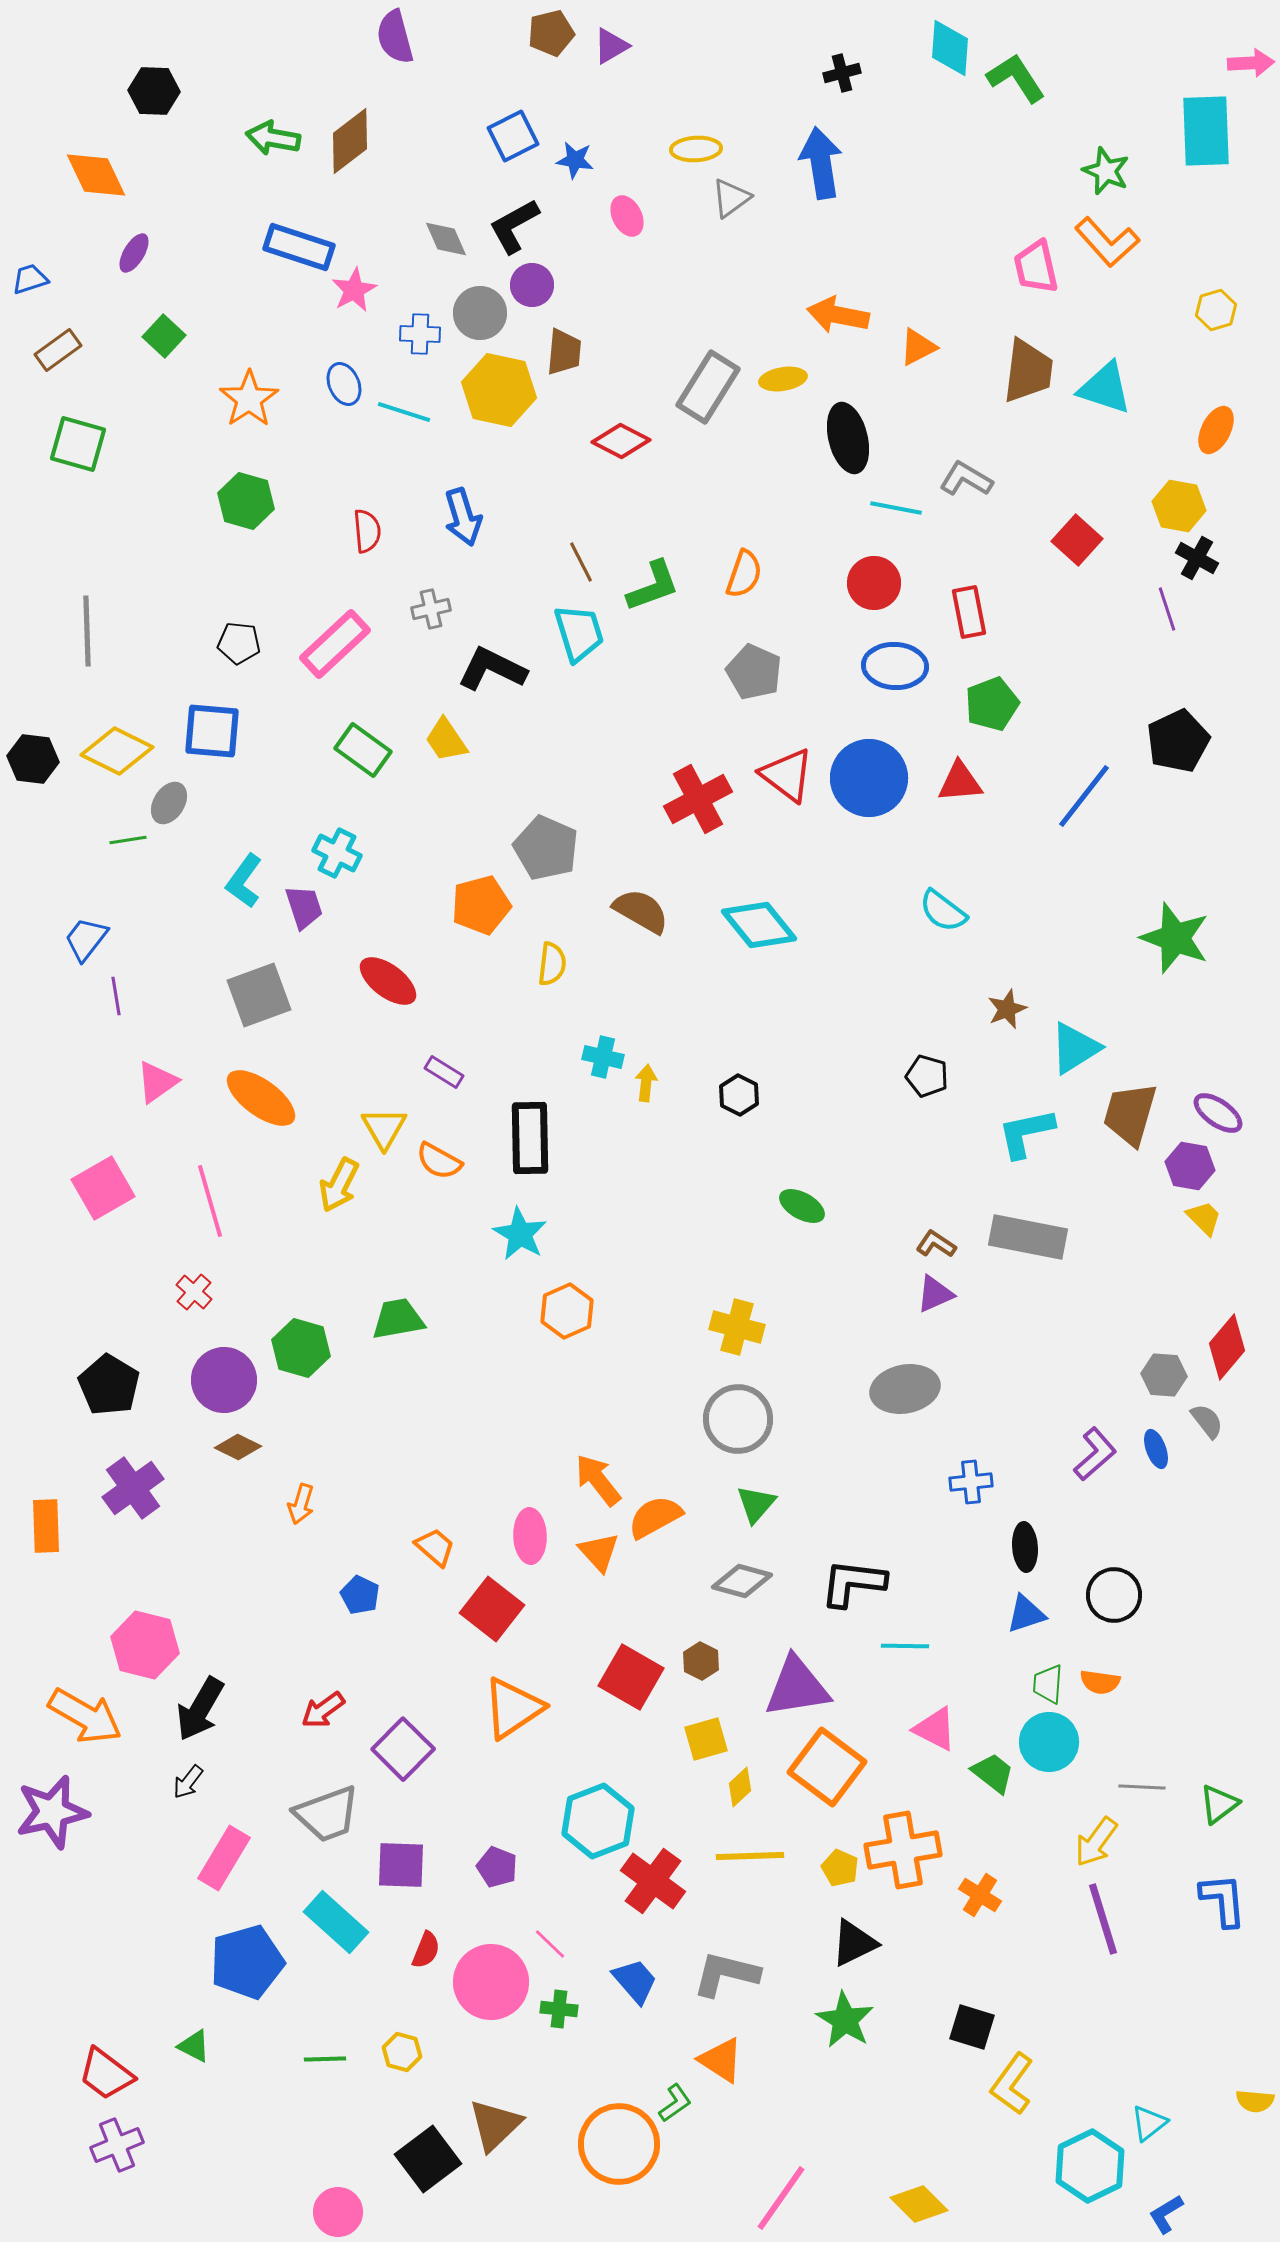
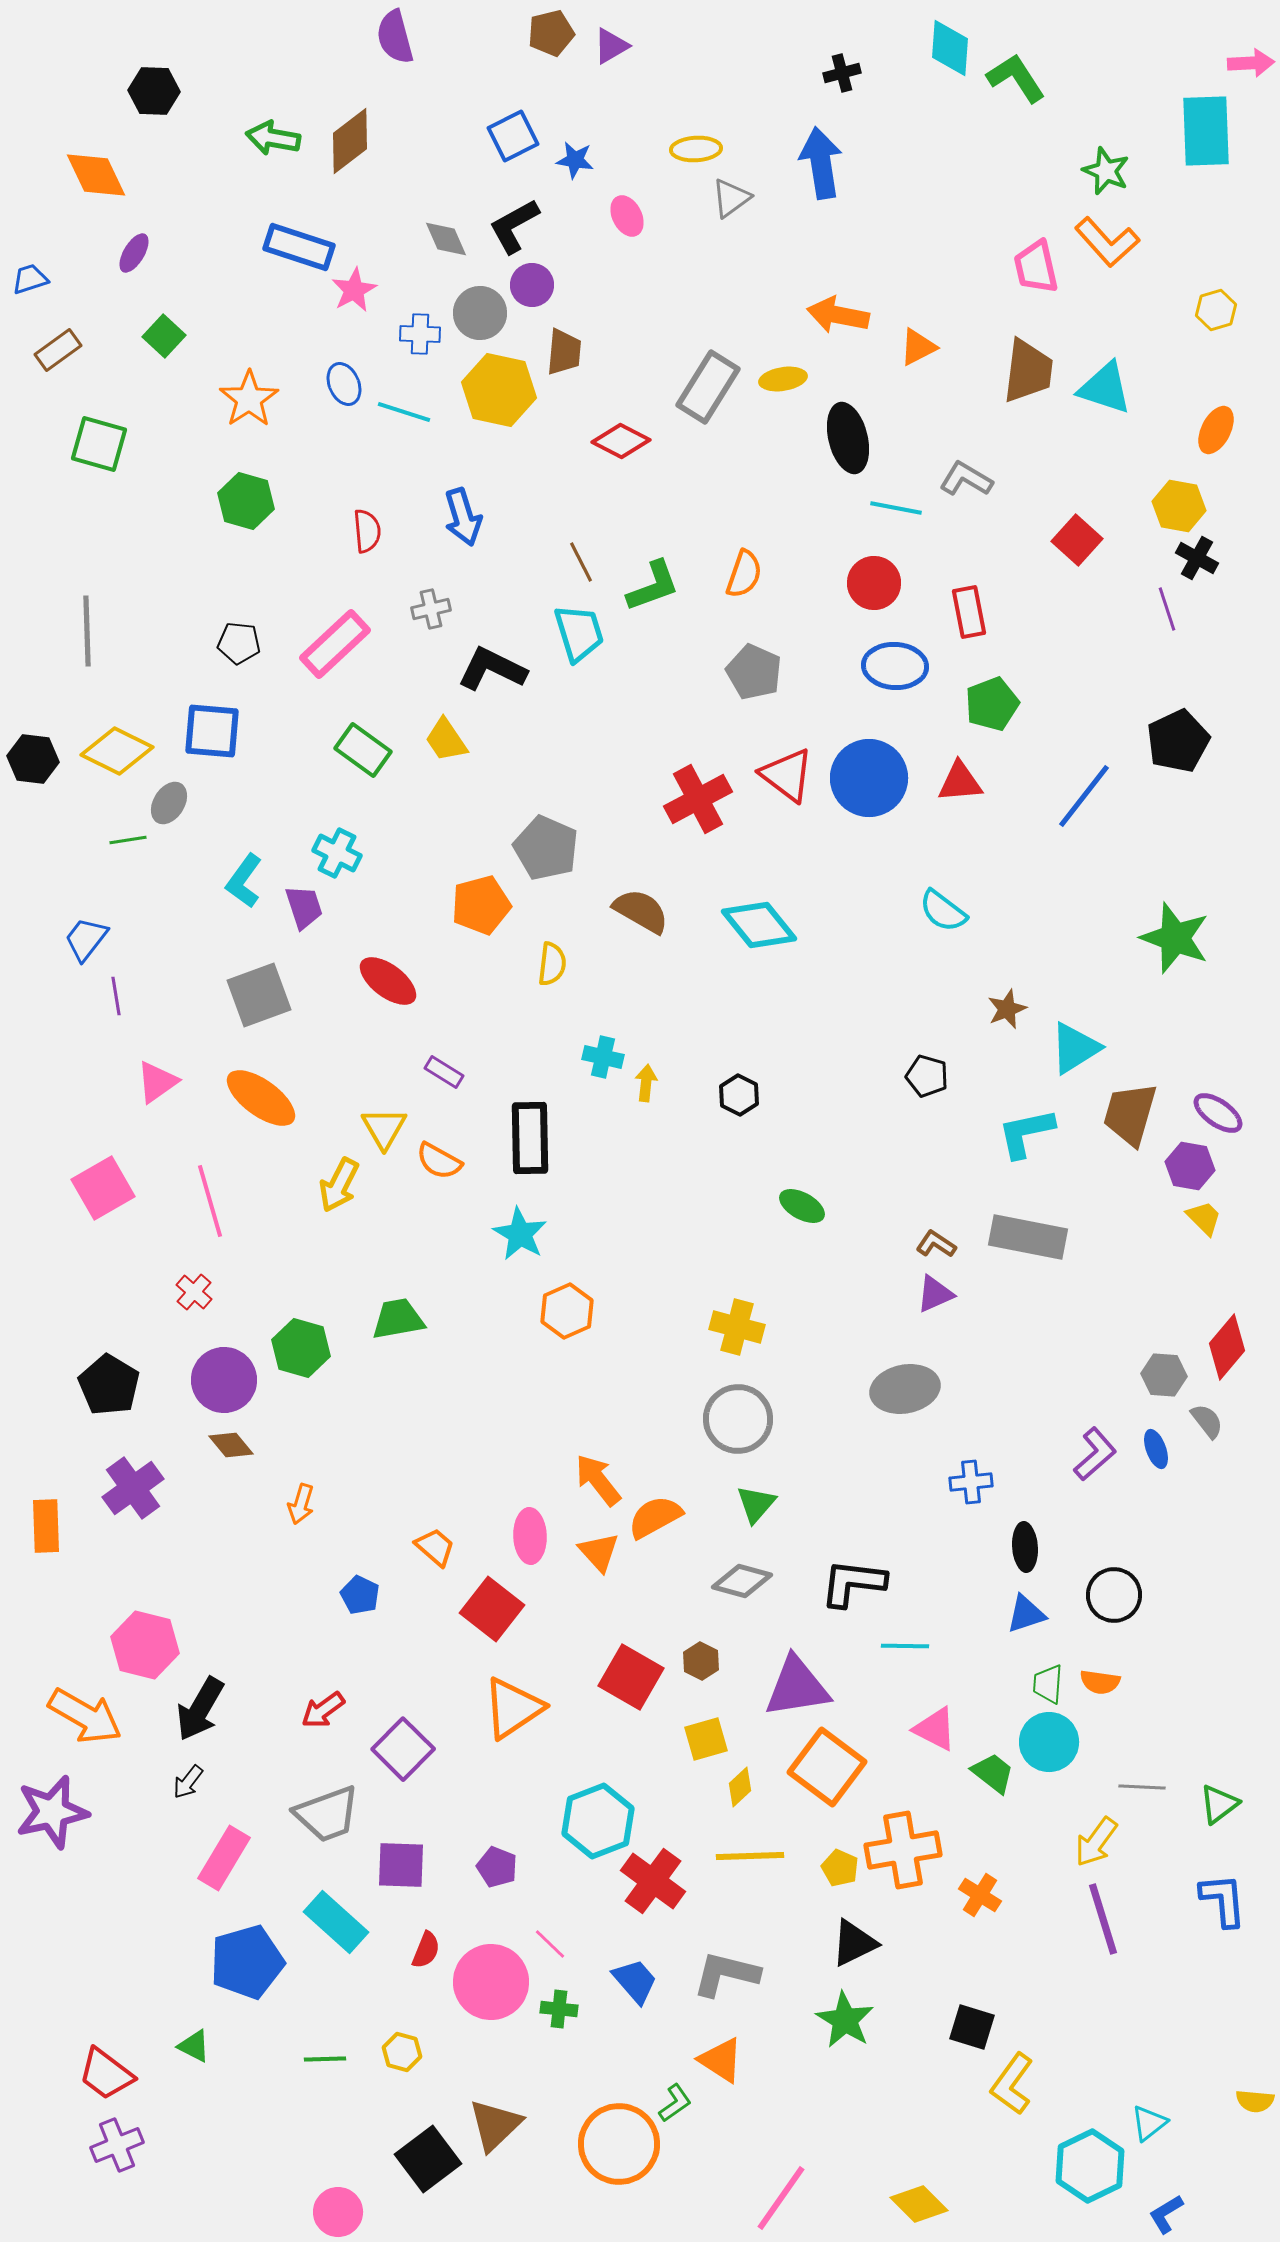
green square at (78, 444): moved 21 px right
brown diamond at (238, 1447): moved 7 px left, 2 px up; rotated 24 degrees clockwise
